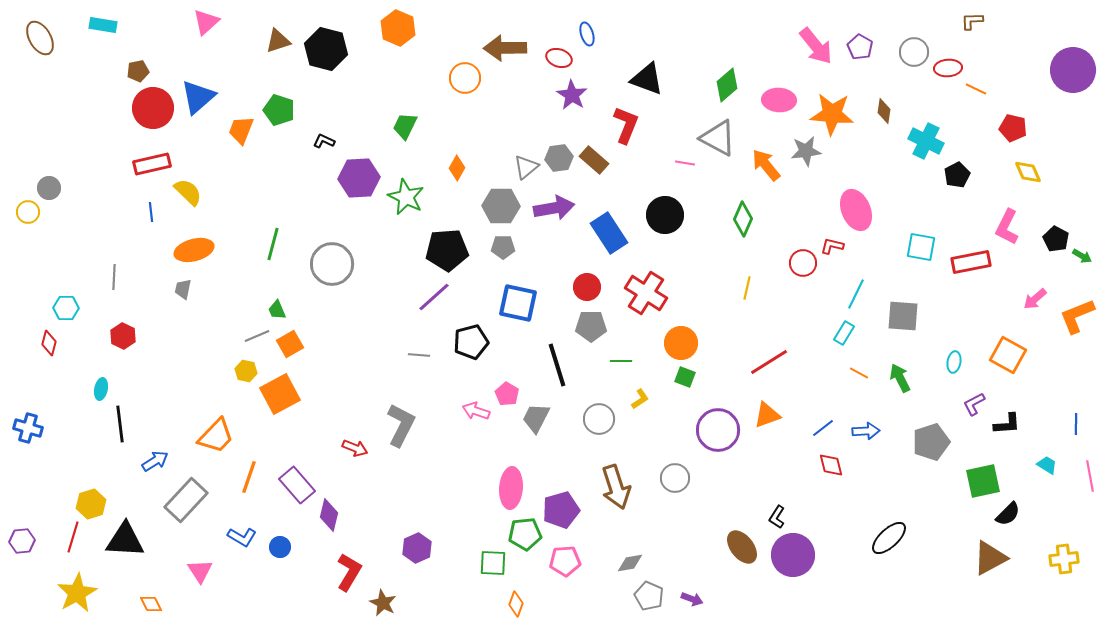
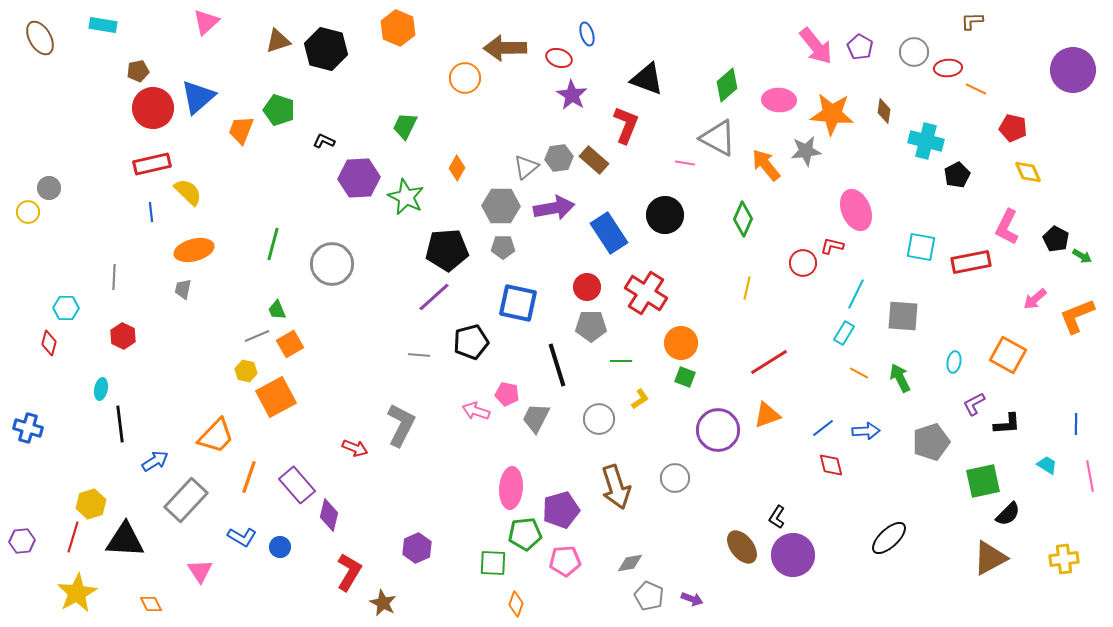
cyan cross at (926, 141): rotated 12 degrees counterclockwise
orange square at (280, 394): moved 4 px left, 3 px down
pink pentagon at (507, 394): rotated 20 degrees counterclockwise
